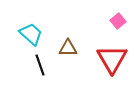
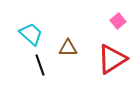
red triangle: rotated 28 degrees clockwise
